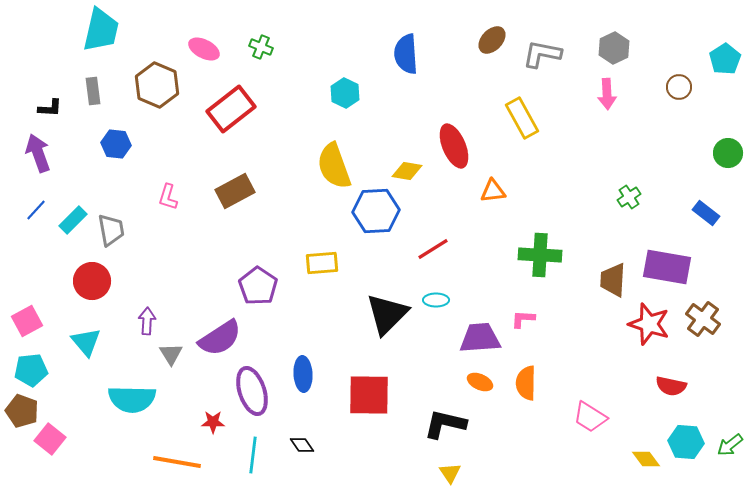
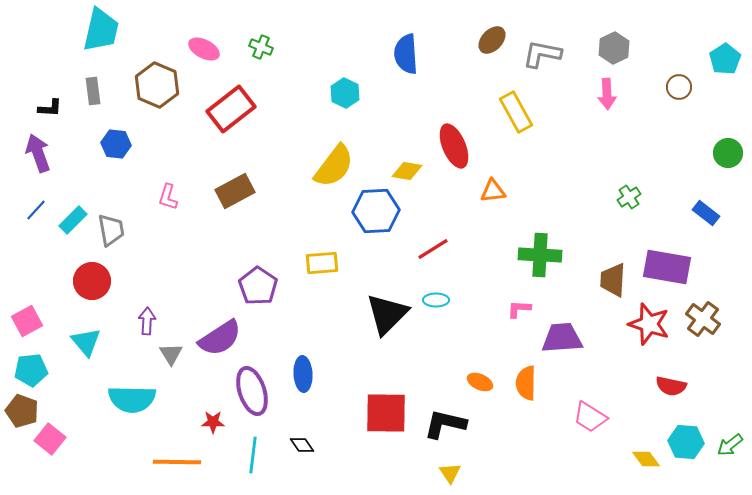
yellow rectangle at (522, 118): moved 6 px left, 6 px up
yellow semicircle at (334, 166): rotated 123 degrees counterclockwise
pink L-shape at (523, 319): moved 4 px left, 10 px up
purple trapezoid at (480, 338): moved 82 px right
red square at (369, 395): moved 17 px right, 18 px down
orange line at (177, 462): rotated 9 degrees counterclockwise
